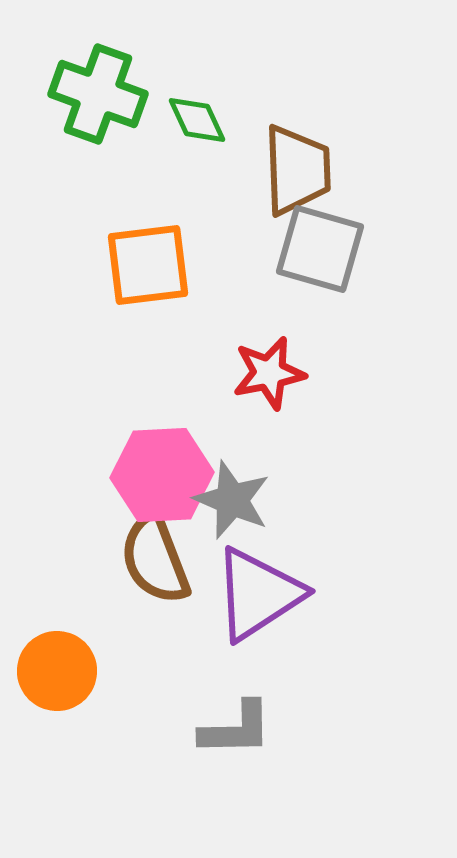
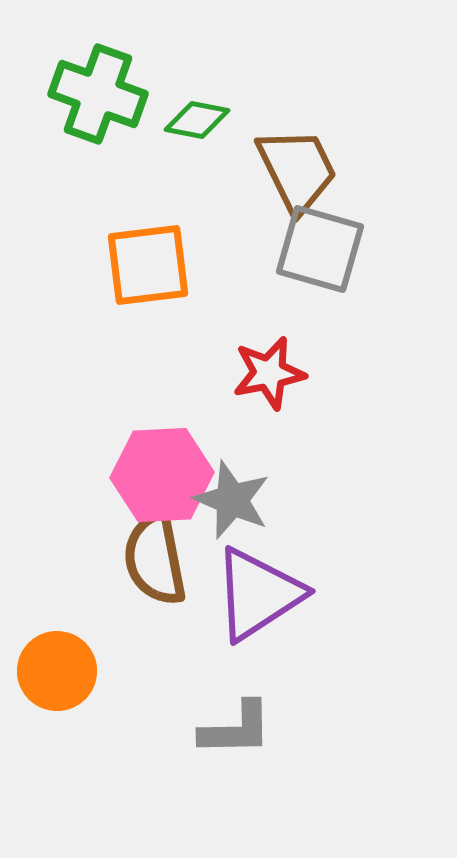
green diamond: rotated 54 degrees counterclockwise
brown trapezoid: rotated 24 degrees counterclockwise
brown semicircle: rotated 10 degrees clockwise
